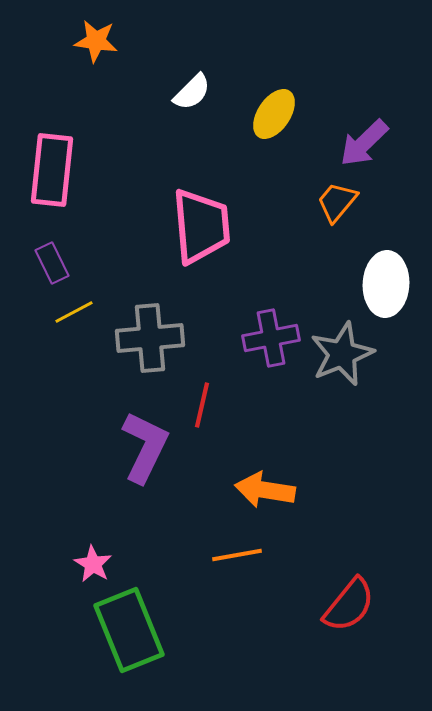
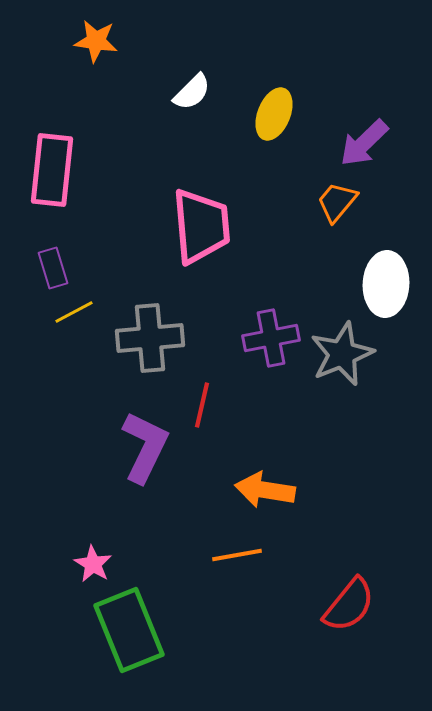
yellow ellipse: rotated 12 degrees counterclockwise
purple rectangle: moved 1 px right, 5 px down; rotated 9 degrees clockwise
